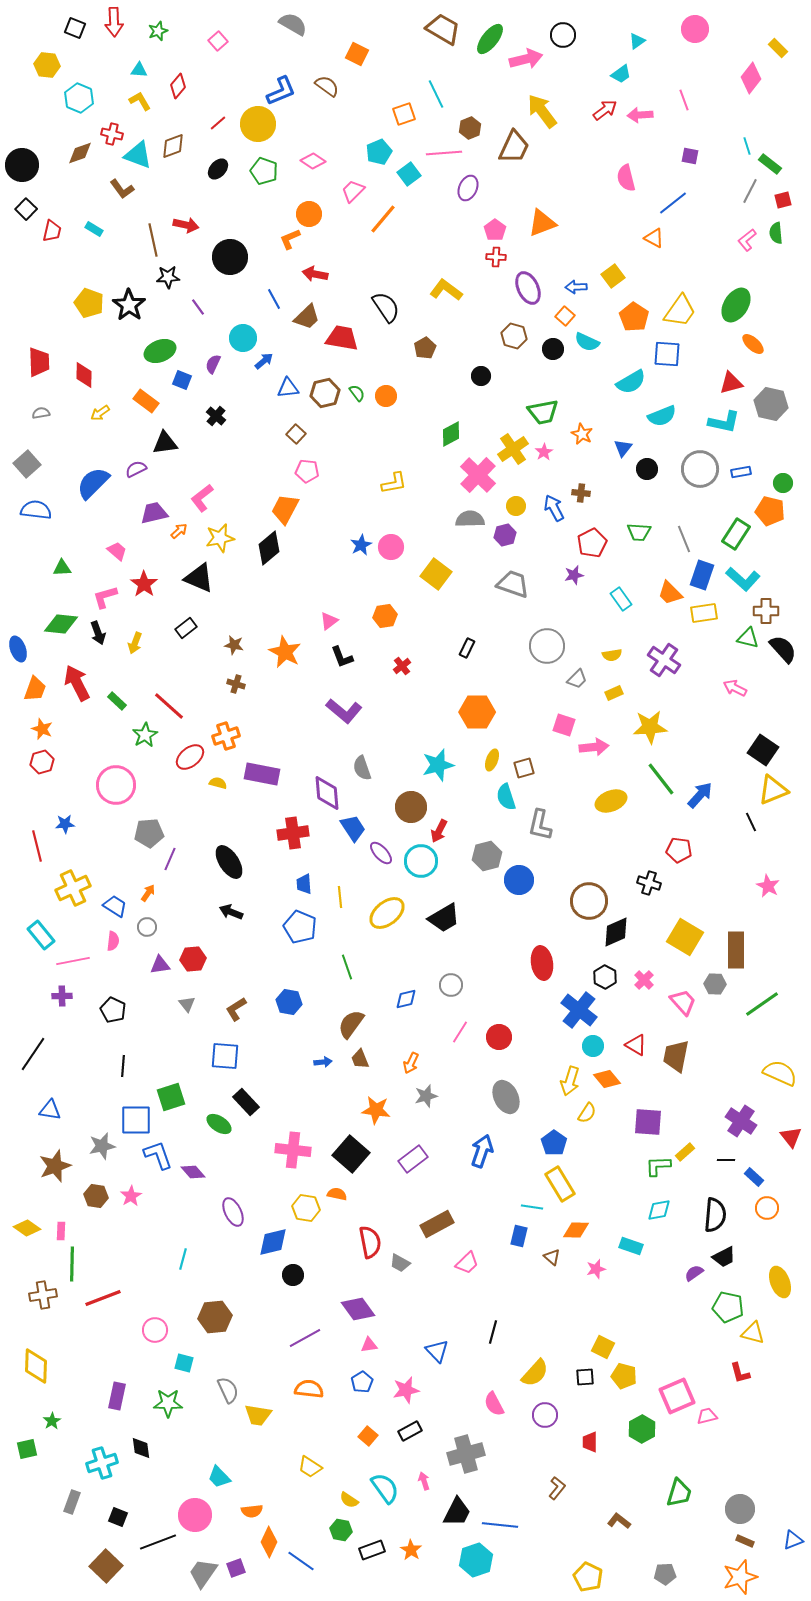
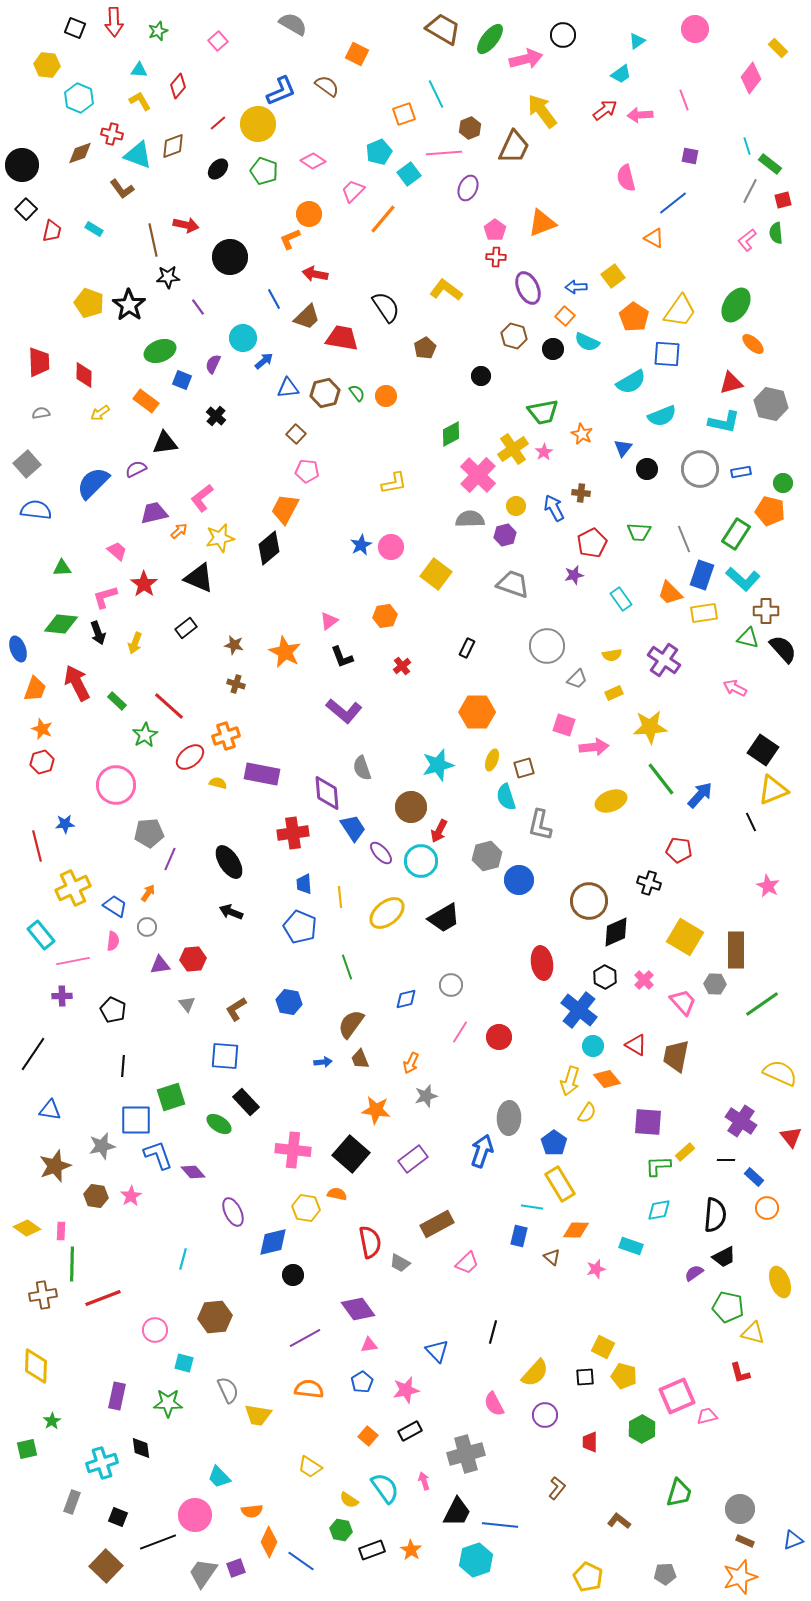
gray ellipse at (506, 1097): moved 3 px right, 21 px down; rotated 28 degrees clockwise
